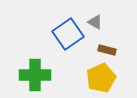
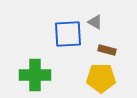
blue square: rotated 32 degrees clockwise
yellow pentagon: rotated 24 degrees clockwise
